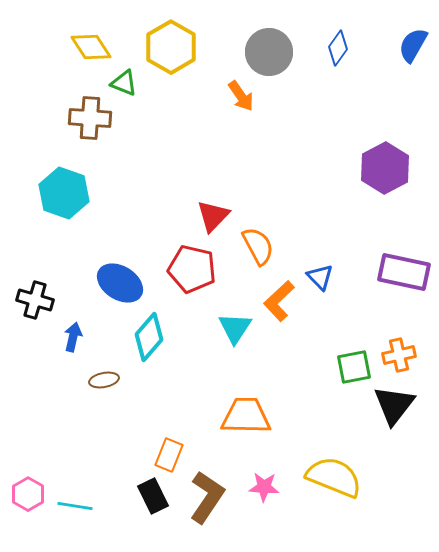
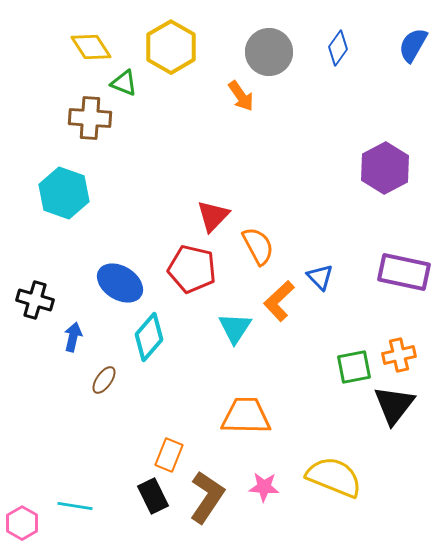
brown ellipse: rotated 44 degrees counterclockwise
pink hexagon: moved 6 px left, 29 px down
